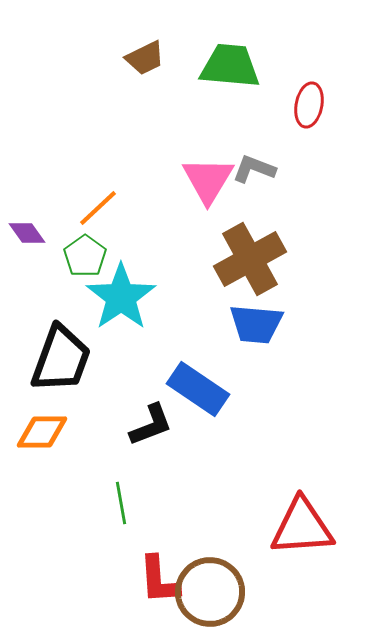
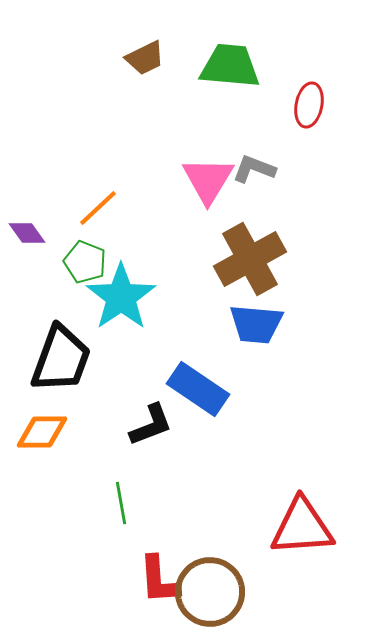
green pentagon: moved 6 px down; rotated 15 degrees counterclockwise
